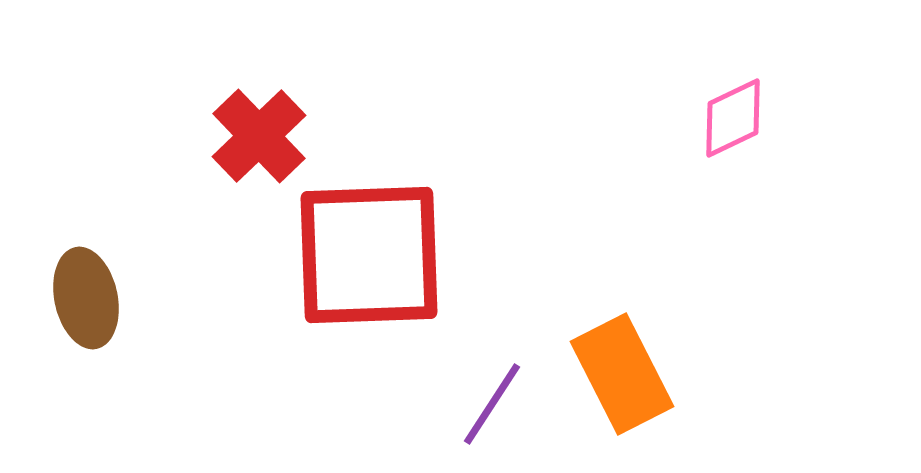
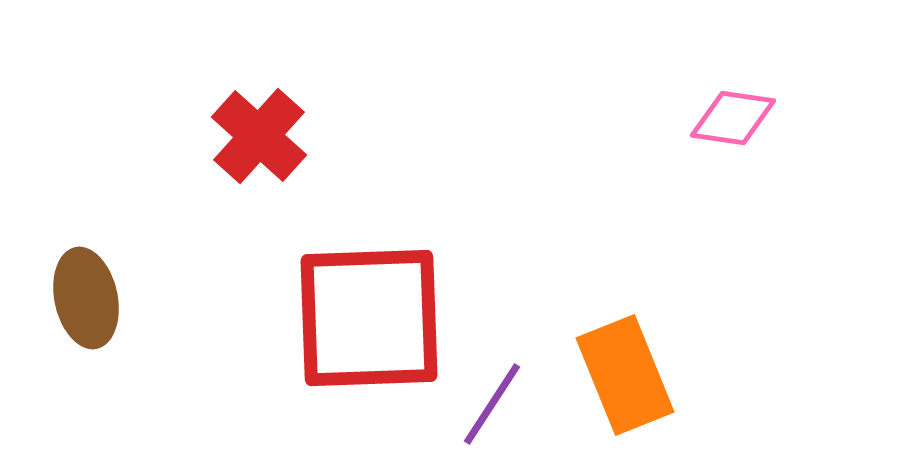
pink diamond: rotated 34 degrees clockwise
red cross: rotated 4 degrees counterclockwise
red square: moved 63 px down
orange rectangle: moved 3 px right, 1 px down; rotated 5 degrees clockwise
